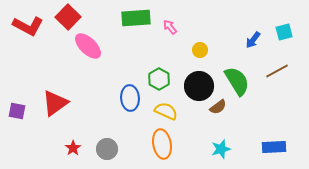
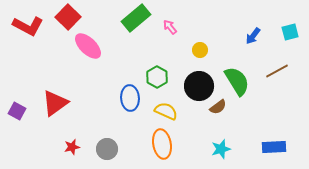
green rectangle: rotated 36 degrees counterclockwise
cyan square: moved 6 px right
blue arrow: moved 4 px up
green hexagon: moved 2 px left, 2 px up
purple square: rotated 18 degrees clockwise
red star: moved 1 px left, 1 px up; rotated 21 degrees clockwise
